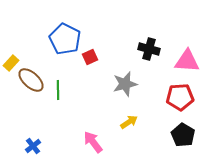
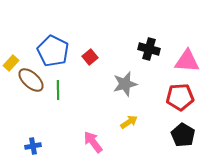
blue pentagon: moved 12 px left, 12 px down
red square: rotated 14 degrees counterclockwise
blue cross: rotated 28 degrees clockwise
